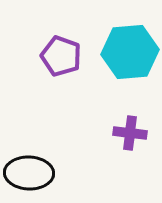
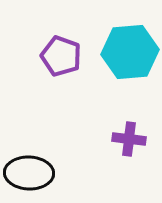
purple cross: moved 1 px left, 6 px down
